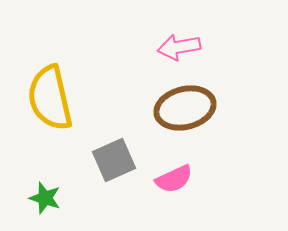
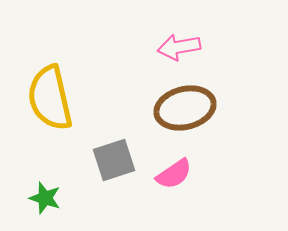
gray square: rotated 6 degrees clockwise
pink semicircle: moved 5 px up; rotated 9 degrees counterclockwise
